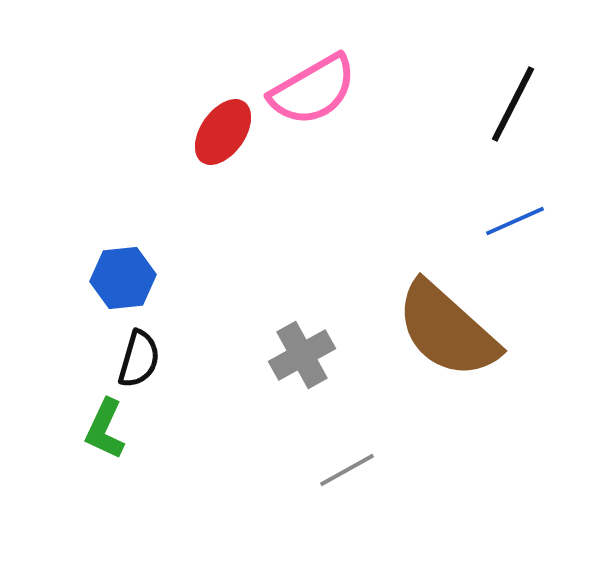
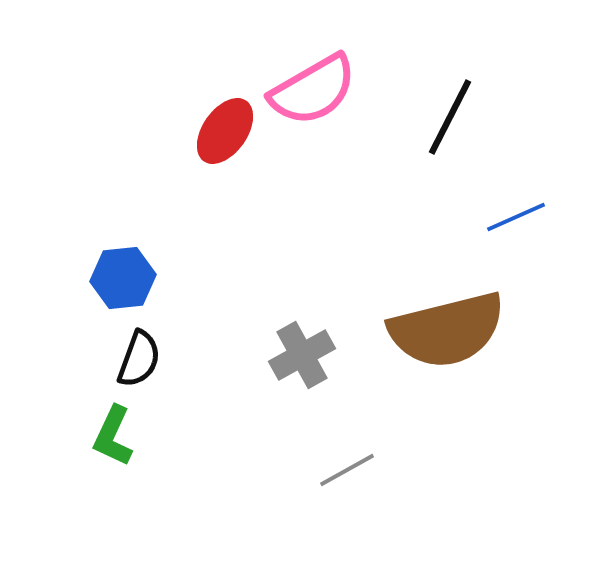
black line: moved 63 px left, 13 px down
red ellipse: moved 2 px right, 1 px up
blue line: moved 1 px right, 4 px up
brown semicircle: rotated 56 degrees counterclockwise
black semicircle: rotated 4 degrees clockwise
green L-shape: moved 8 px right, 7 px down
